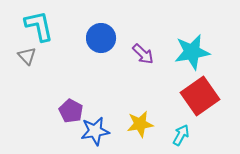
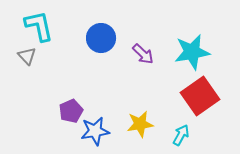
purple pentagon: rotated 20 degrees clockwise
